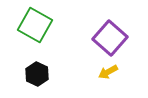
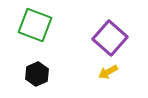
green square: rotated 8 degrees counterclockwise
black hexagon: rotated 10 degrees clockwise
